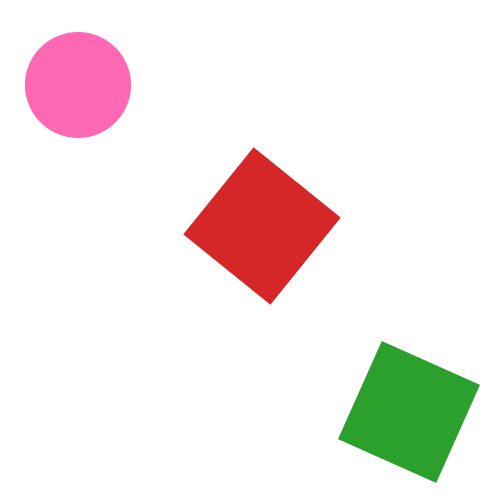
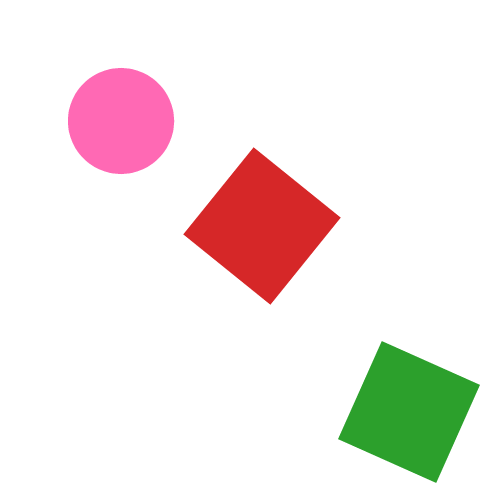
pink circle: moved 43 px right, 36 px down
